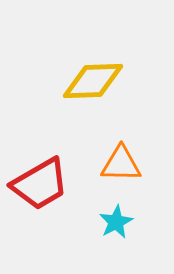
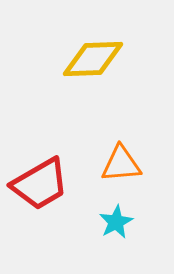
yellow diamond: moved 22 px up
orange triangle: rotated 6 degrees counterclockwise
